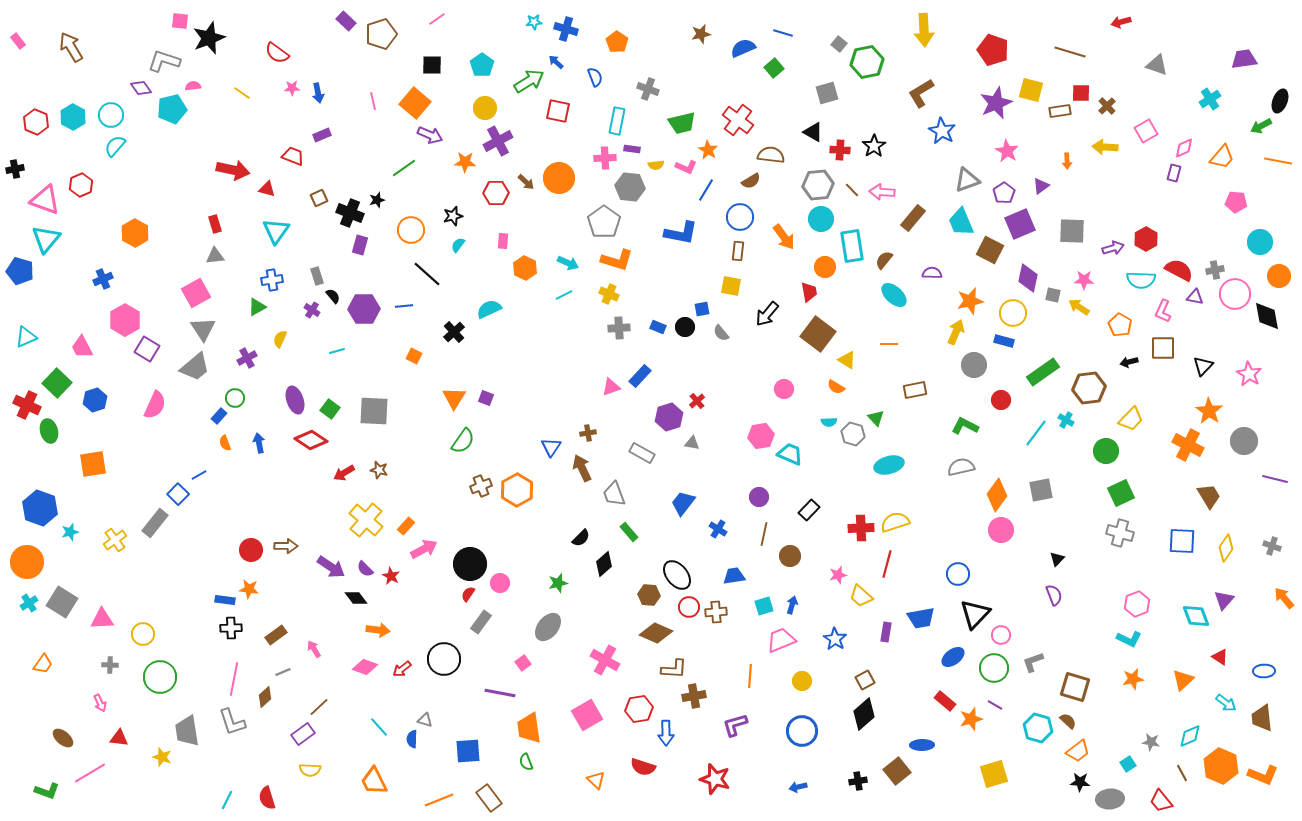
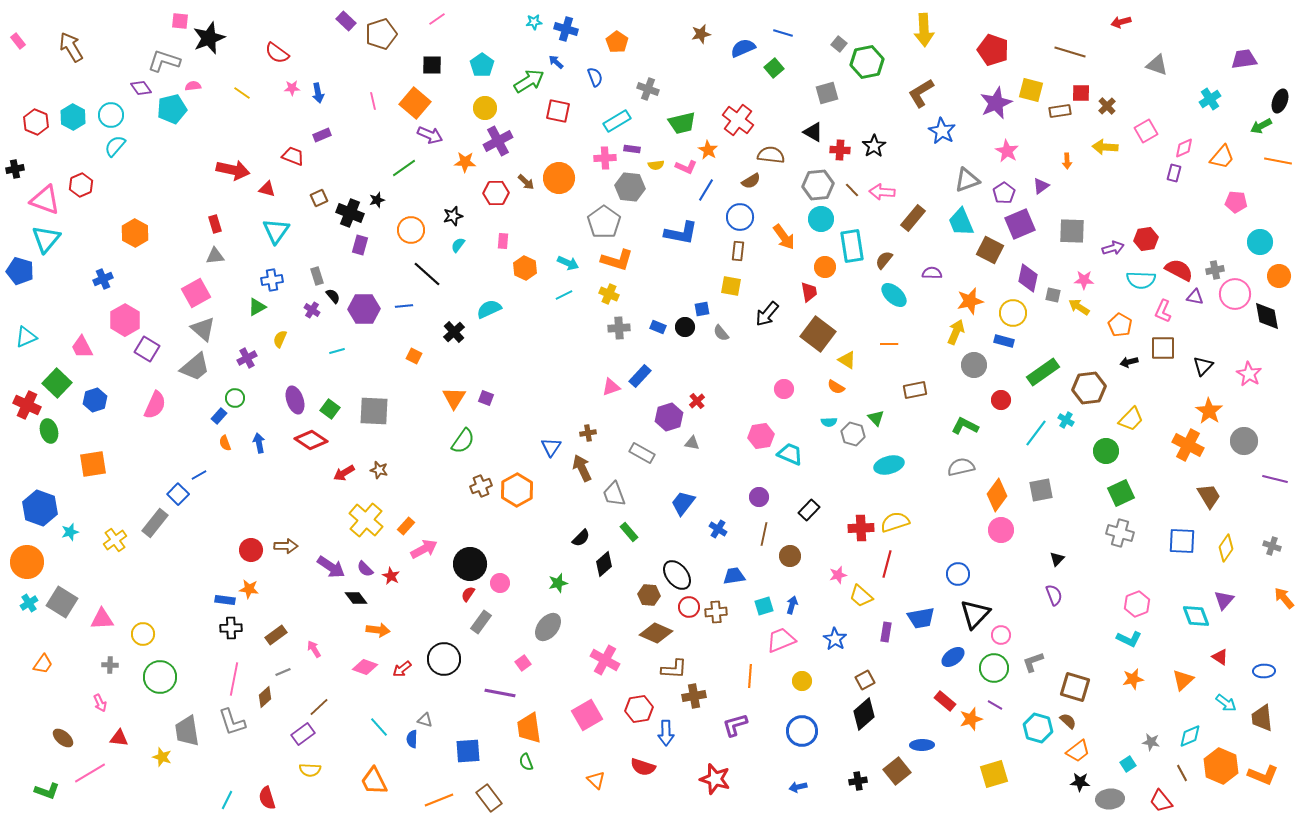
cyan rectangle at (617, 121): rotated 48 degrees clockwise
red hexagon at (1146, 239): rotated 20 degrees clockwise
gray triangle at (203, 329): rotated 16 degrees counterclockwise
